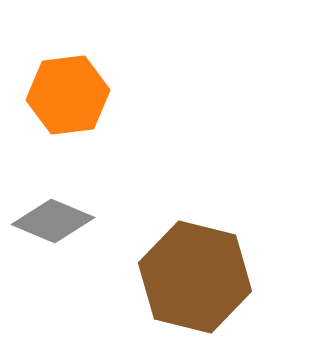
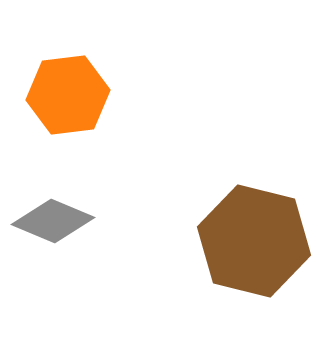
brown hexagon: moved 59 px right, 36 px up
